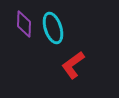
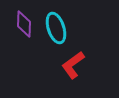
cyan ellipse: moved 3 px right
